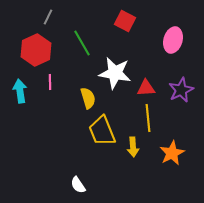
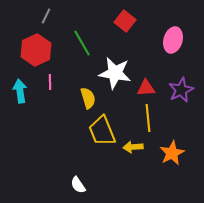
gray line: moved 2 px left, 1 px up
red square: rotated 10 degrees clockwise
yellow arrow: rotated 90 degrees clockwise
